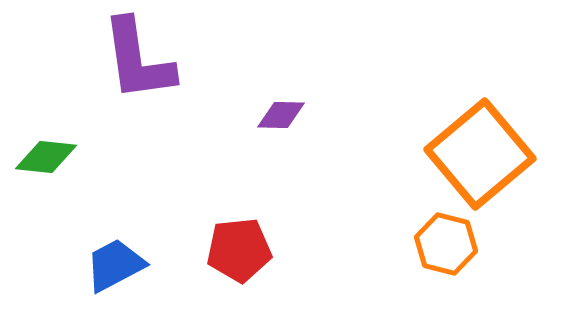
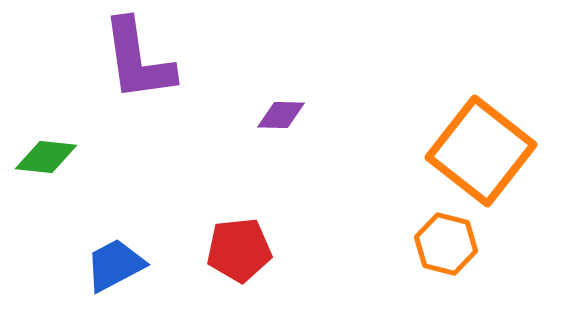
orange square: moved 1 px right, 3 px up; rotated 12 degrees counterclockwise
